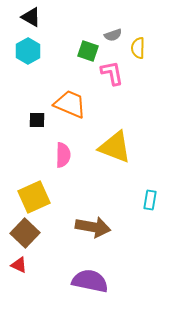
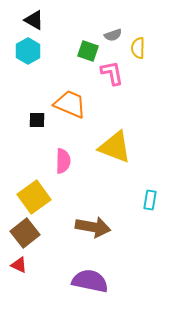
black triangle: moved 3 px right, 3 px down
pink semicircle: moved 6 px down
yellow square: rotated 12 degrees counterclockwise
brown square: rotated 8 degrees clockwise
